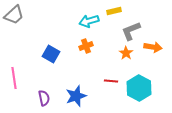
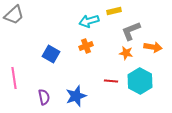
orange star: rotated 24 degrees counterclockwise
cyan hexagon: moved 1 px right, 7 px up
purple semicircle: moved 1 px up
